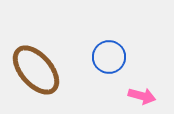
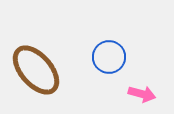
pink arrow: moved 2 px up
